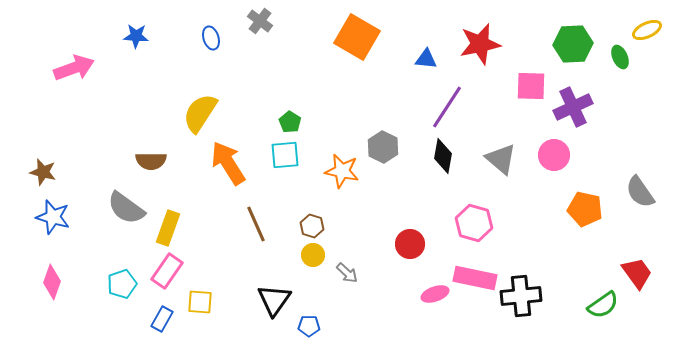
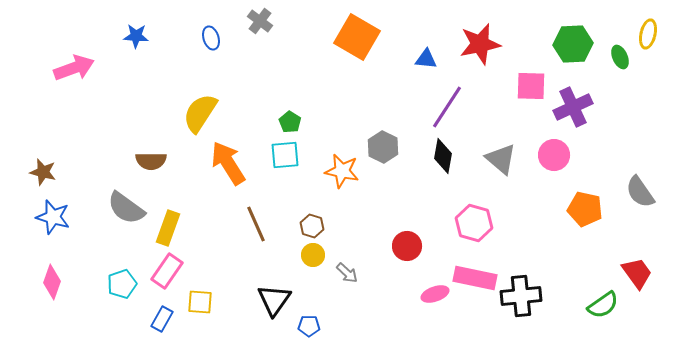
yellow ellipse at (647, 30): moved 1 px right, 4 px down; rotated 52 degrees counterclockwise
red circle at (410, 244): moved 3 px left, 2 px down
